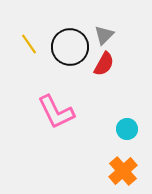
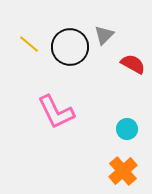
yellow line: rotated 15 degrees counterclockwise
red semicircle: moved 29 px right; rotated 90 degrees counterclockwise
